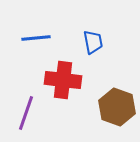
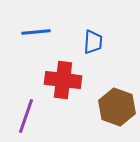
blue line: moved 6 px up
blue trapezoid: rotated 15 degrees clockwise
purple line: moved 3 px down
